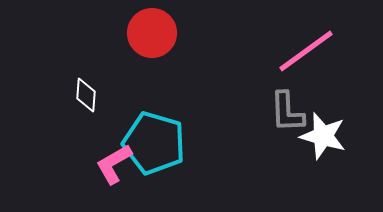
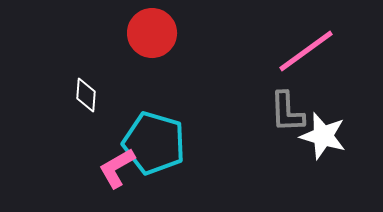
pink L-shape: moved 3 px right, 4 px down
